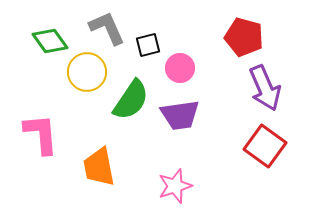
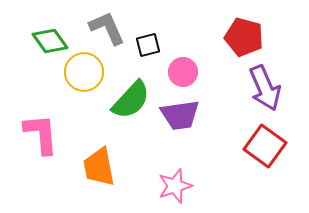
pink circle: moved 3 px right, 4 px down
yellow circle: moved 3 px left
green semicircle: rotated 9 degrees clockwise
